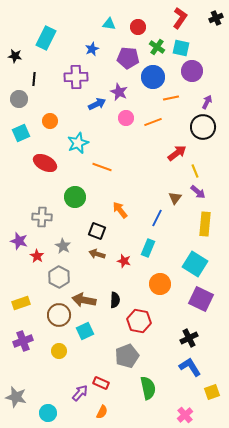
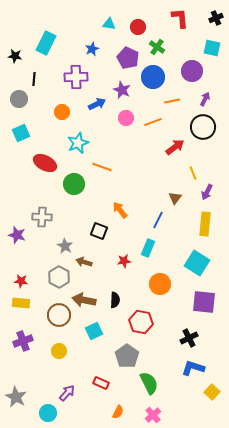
red L-shape at (180, 18): rotated 40 degrees counterclockwise
cyan rectangle at (46, 38): moved 5 px down
cyan square at (181, 48): moved 31 px right
purple pentagon at (128, 58): rotated 20 degrees clockwise
purple star at (119, 92): moved 3 px right, 2 px up
orange line at (171, 98): moved 1 px right, 3 px down
purple arrow at (207, 102): moved 2 px left, 3 px up
orange circle at (50, 121): moved 12 px right, 9 px up
red arrow at (177, 153): moved 2 px left, 6 px up
yellow line at (195, 171): moved 2 px left, 2 px down
purple arrow at (198, 192): moved 9 px right; rotated 77 degrees clockwise
green circle at (75, 197): moved 1 px left, 13 px up
blue line at (157, 218): moved 1 px right, 2 px down
black square at (97, 231): moved 2 px right
purple star at (19, 241): moved 2 px left, 6 px up
gray star at (63, 246): moved 2 px right
brown arrow at (97, 254): moved 13 px left, 8 px down
red star at (37, 256): moved 16 px left, 25 px down; rotated 24 degrees counterclockwise
red star at (124, 261): rotated 24 degrees counterclockwise
cyan square at (195, 264): moved 2 px right, 1 px up
purple square at (201, 299): moved 3 px right, 3 px down; rotated 20 degrees counterclockwise
yellow rectangle at (21, 303): rotated 24 degrees clockwise
red hexagon at (139, 321): moved 2 px right, 1 px down
cyan square at (85, 331): moved 9 px right
gray pentagon at (127, 356): rotated 15 degrees counterclockwise
blue L-shape at (190, 367): moved 3 px right, 1 px down; rotated 40 degrees counterclockwise
green semicircle at (148, 388): moved 1 px right, 5 px up; rotated 15 degrees counterclockwise
yellow square at (212, 392): rotated 28 degrees counterclockwise
purple arrow at (80, 393): moved 13 px left
gray star at (16, 397): rotated 15 degrees clockwise
orange semicircle at (102, 412): moved 16 px right
pink cross at (185, 415): moved 32 px left
